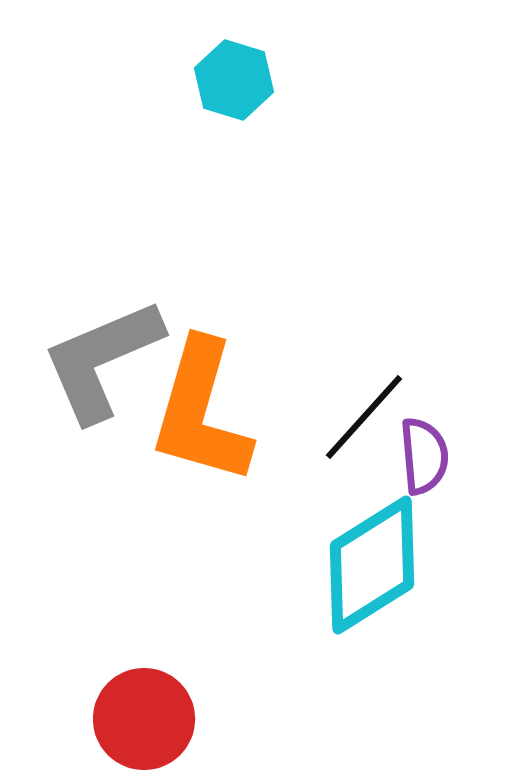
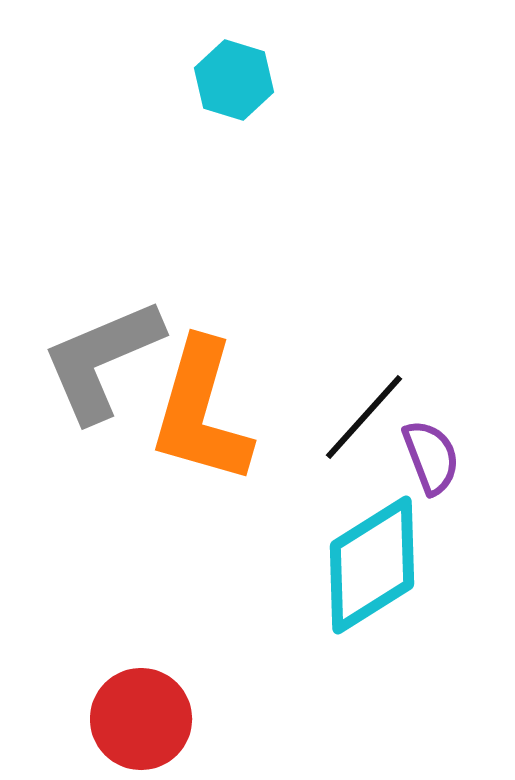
purple semicircle: moved 7 px right, 1 px down; rotated 16 degrees counterclockwise
red circle: moved 3 px left
